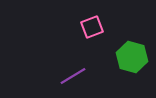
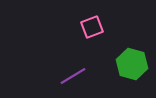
green hexagon: moved 7 px down
